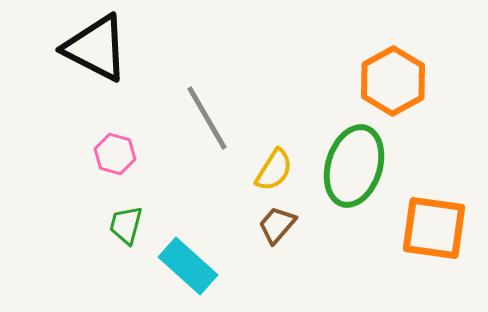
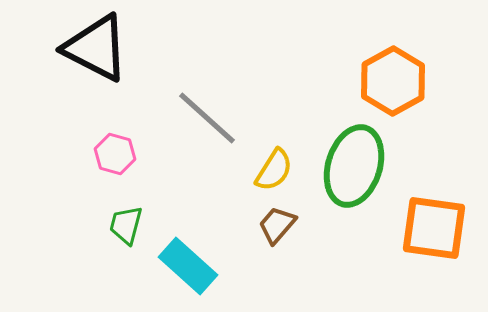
gray line: rotated 18 degrees counterclockwise
